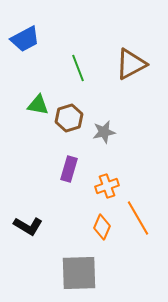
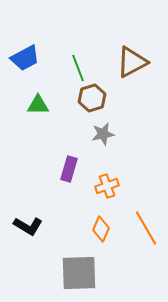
blue trapezoid: moved 19 px down
brown triangle: moved 1 px right, 2 px up
green triangle: rotated 10 degrees counterclockwise
brown hexagon: moved 23 px right, 20 px up
gray star: moved 1 px left, 2 px down
orange line: moved 8 px right, 10 px down
orange diamond: moved 1 px left, 2 px down
